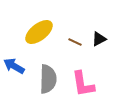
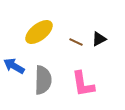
brown line: moved 1 px right
gray semicircle: moved 5 px left, 1 px down
